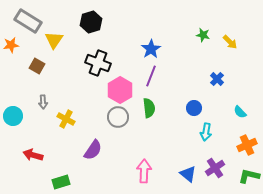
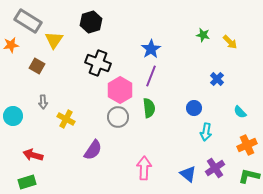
pink arrow: moved 3 px up
green rectangle: moved 34 px left
